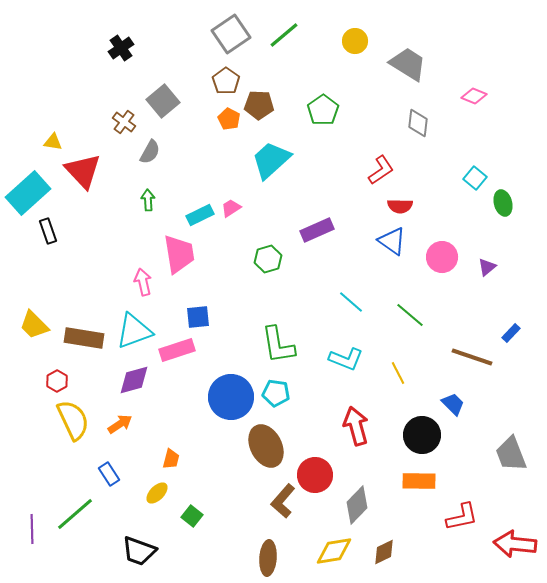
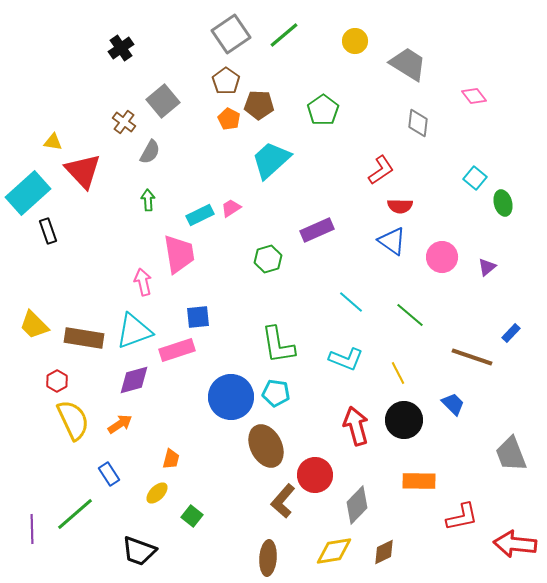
pink diamond at (474, 96): rotated 30 degrees clockwise
black circle at (422, 435): moved 18 px left, 15 px up
